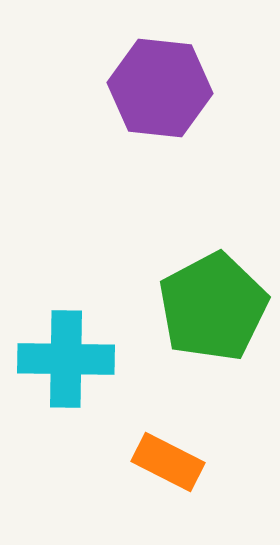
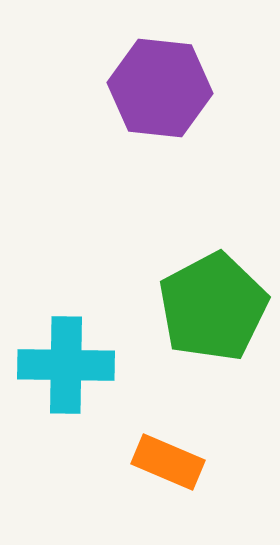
cyan cross: moved 6 px down
orange rectangle: rotated 4 degrees counterclockwise
